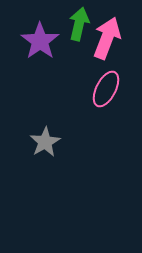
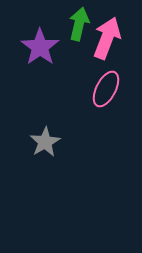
purple star: moved 6 px down
